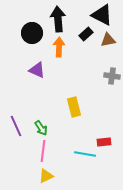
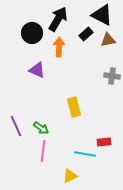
black arrow: rotated 35 degrees clockwise
green arrow: rotated 21 degrees counterclockwise
yellow triangle: moved 24 px right
